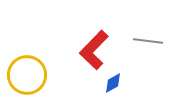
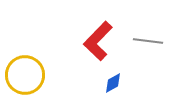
red L-shape: moved 4 px right, 9 px up
yellow circle: moved 2 px left
